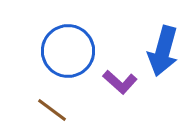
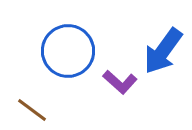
blue arrow: rotated 21 degrees clockwise
brown line: moved 20 px left
